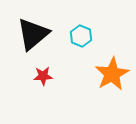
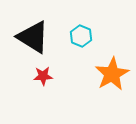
black triangle: moved 3 px down; rotated 48 degrees counterclockwise
